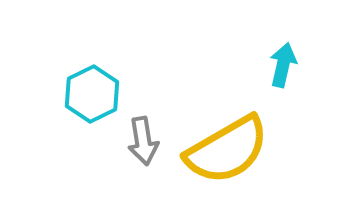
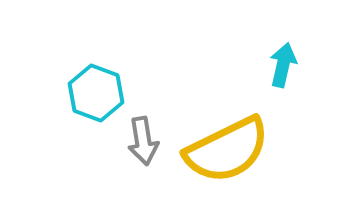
cyan hexagon: moved 4 px right, 1 px up; rotated 14 degrees counterclockwise
yellow semicircle: rotated 4 degrees clockwise
